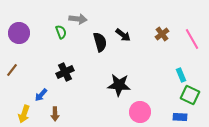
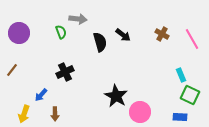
brown cross: rotated 24 degrees counterclockwise
black star: moved 3 px left, 11 px down; rotated 25 degrees clockwise
